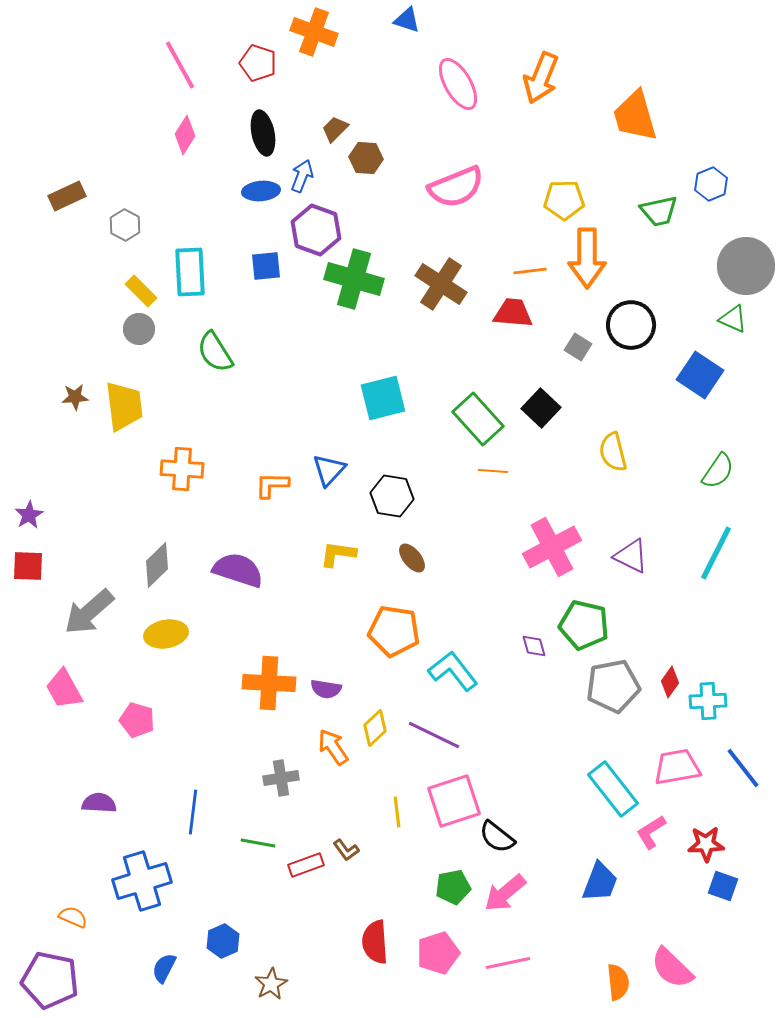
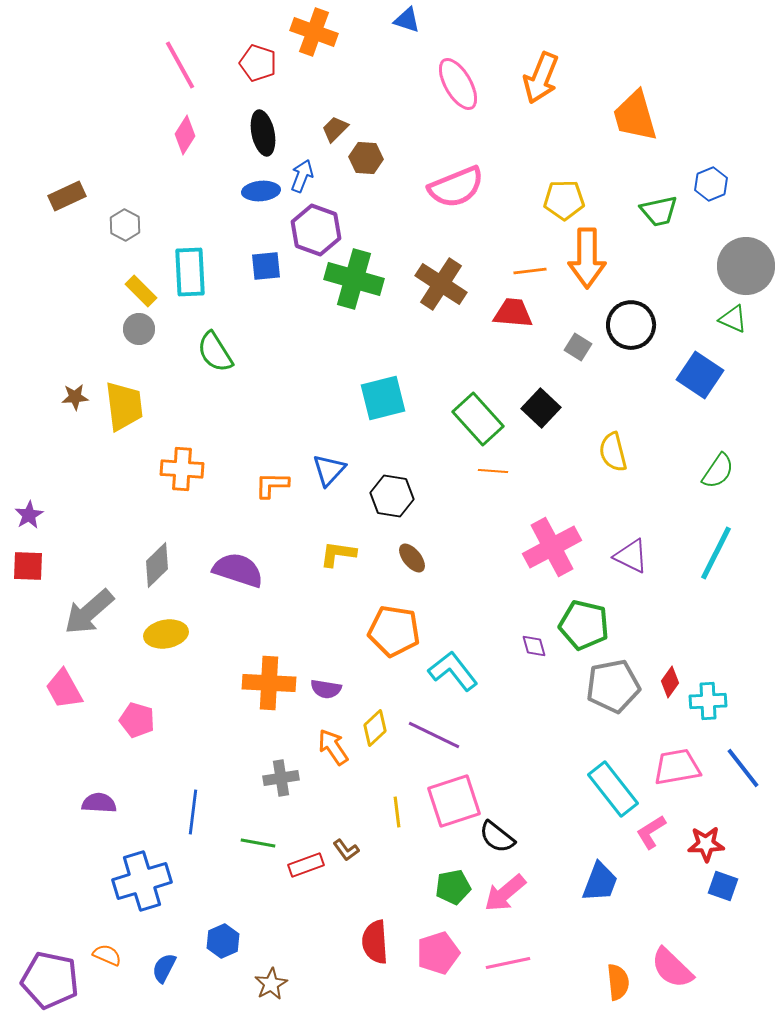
orange semicircle at (73, 917): moved 34 px right, 38 px down
